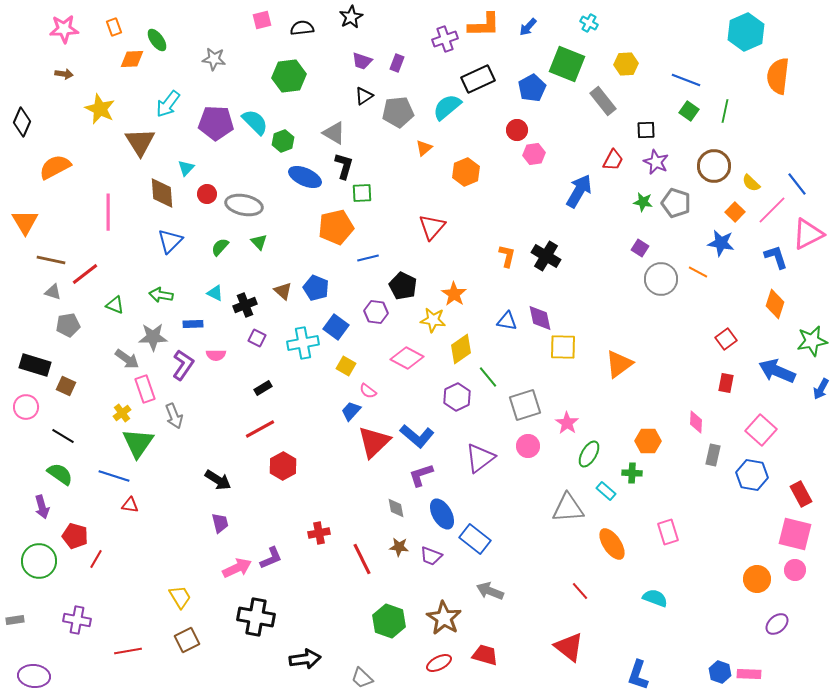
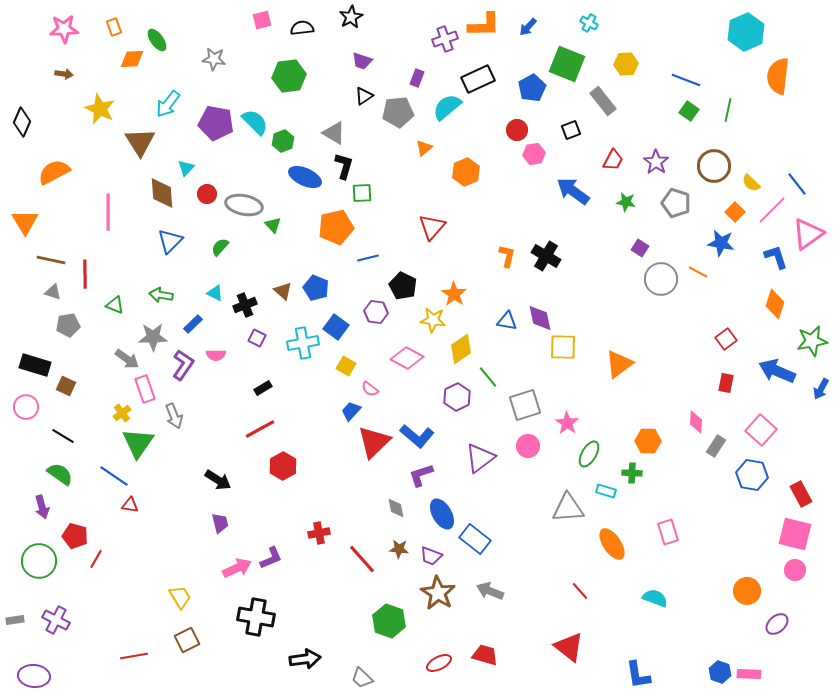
purple rectangle at (397, 63): moved 20 px right, 15 px down
green line at (725, 111): moved 3 px right, 1 px up
purple pentagon at (216, 123): rotated 8 degrees clockwise
black square at (646, 130): moved 75 px left; rotated 18 degrees counterclockwise
purple star at (656, 162): rotated 10 degrees clockwise
orange semicircle at (55, 167): moved 1 px left, 5 px down
blue arrow at (579, 191): moved 6 px left; rotated 84 degrees counterclockwise
green star at (643, 202): moved 17 px left
pink triangle at (808, 234): rotated 8 degrees counterclockwise
green triangle at (259, 242): moved 14 px right, 17 px up
red line at (85, 274): rotated 52 degrees counterclockwise
blue rectangle at (193, 324): rotated 42 degrees counterclockwise
pink semicircle at (368, 391): moved 2 px right, 2 px up
gray rectangle at (713, 455): moved 3 px right, 9 px up; rotated 20 degrees clockwise
blue line at (114, 476): rotated 16 degrees clockwise
cyan rectangle at (606, 491): rotated 24 degrees counterclockwise
brown star at (399, 547): moved 2 px down
red line at (362, 559): rotated 16 degrees counterclockwise
orange circle at (757, 579): moved 10 px left, 12 px down
brown star at (444, 618): moved 6 px left, 25 px up
purple cross at (77, 620): moved 21 px left; rotated 16 degrees clockwise
red line at (128, 651): moved 6 px right, 5 px down
blue L-shape at (638, 675): rotated 28 degrees counterclockwise
